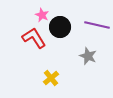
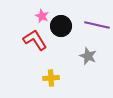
pink star: moved 1 px down
black circle: moved 1 px right, 1 px up
red L-shape: moved 1 px right, 2 px down
yellow cross: rotated 35 degrees clockwise
